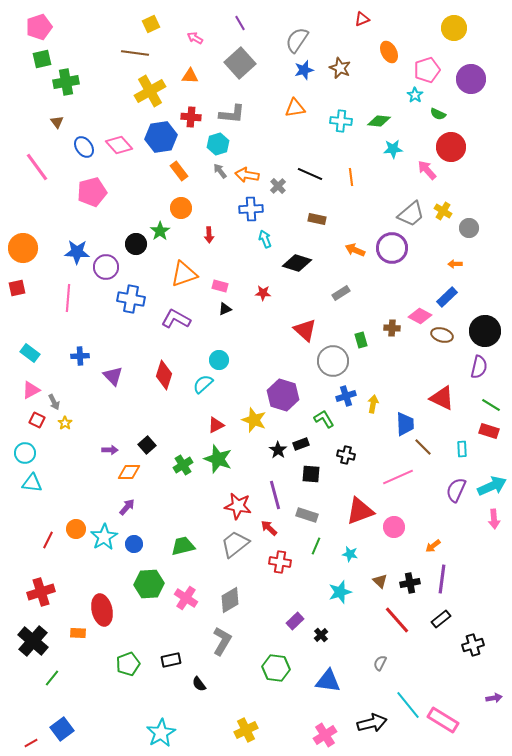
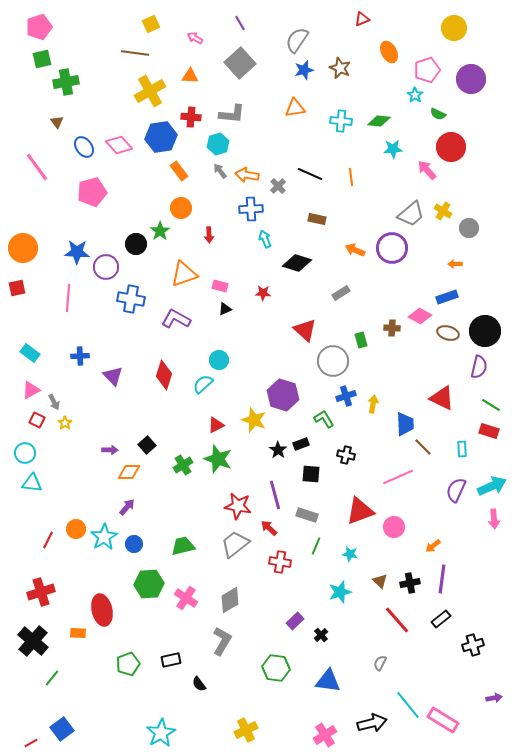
blue rectangle at (447, 297): rotated 25 degrees clockwise
brown ellipse at (442, 335): moved 6 px right, 2 px up
